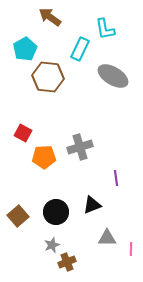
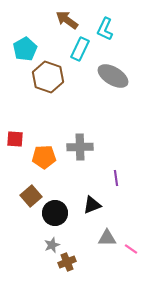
brown arrow: moved 17 px right, 3 px down
cyan L-shape: rotated 35 degrees clockwise
brown hexagon: rotated 12 degrees clockwise
red square: moved 8 px left, 6 px down; rotated 24 degrees counterclockwise
gray cross: rotated 15 degrees clockwise
black circle: moved 1 px left, 1 px down
brown square: moved 13 px right, 20 px up
pink line: rotated 56 degrees counterclockwise
